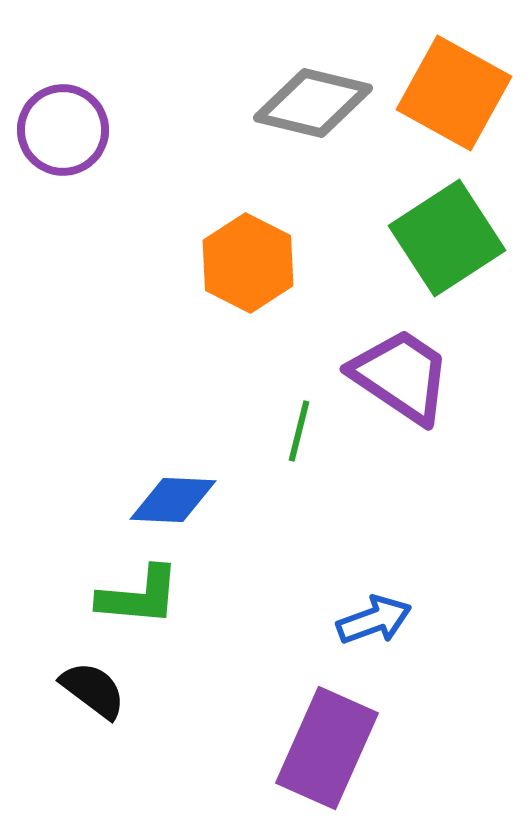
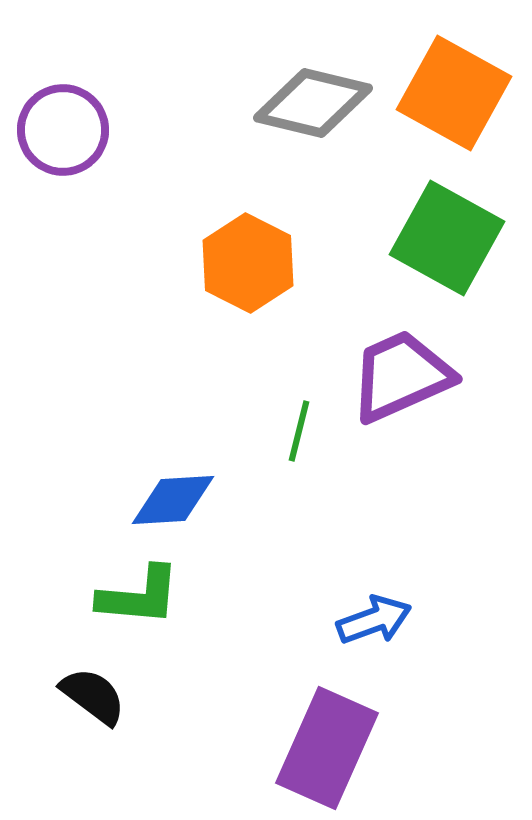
green square: rotated 28 degrees counterclockwise
purple trapezoid: rotated 58 degrees counterclockwise
blue diamond: rotated 6 degrees counterclockwise
black semicircle: moved 6 px down
